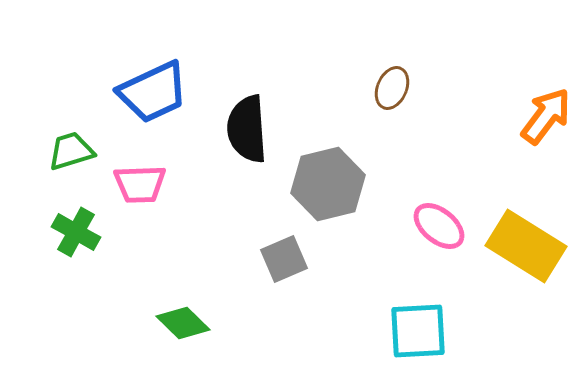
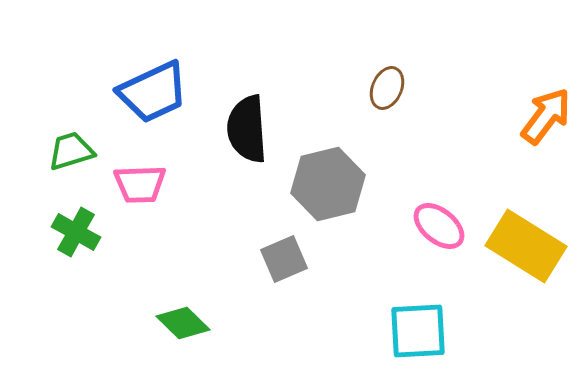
brown ellipse: moved 5 px left
